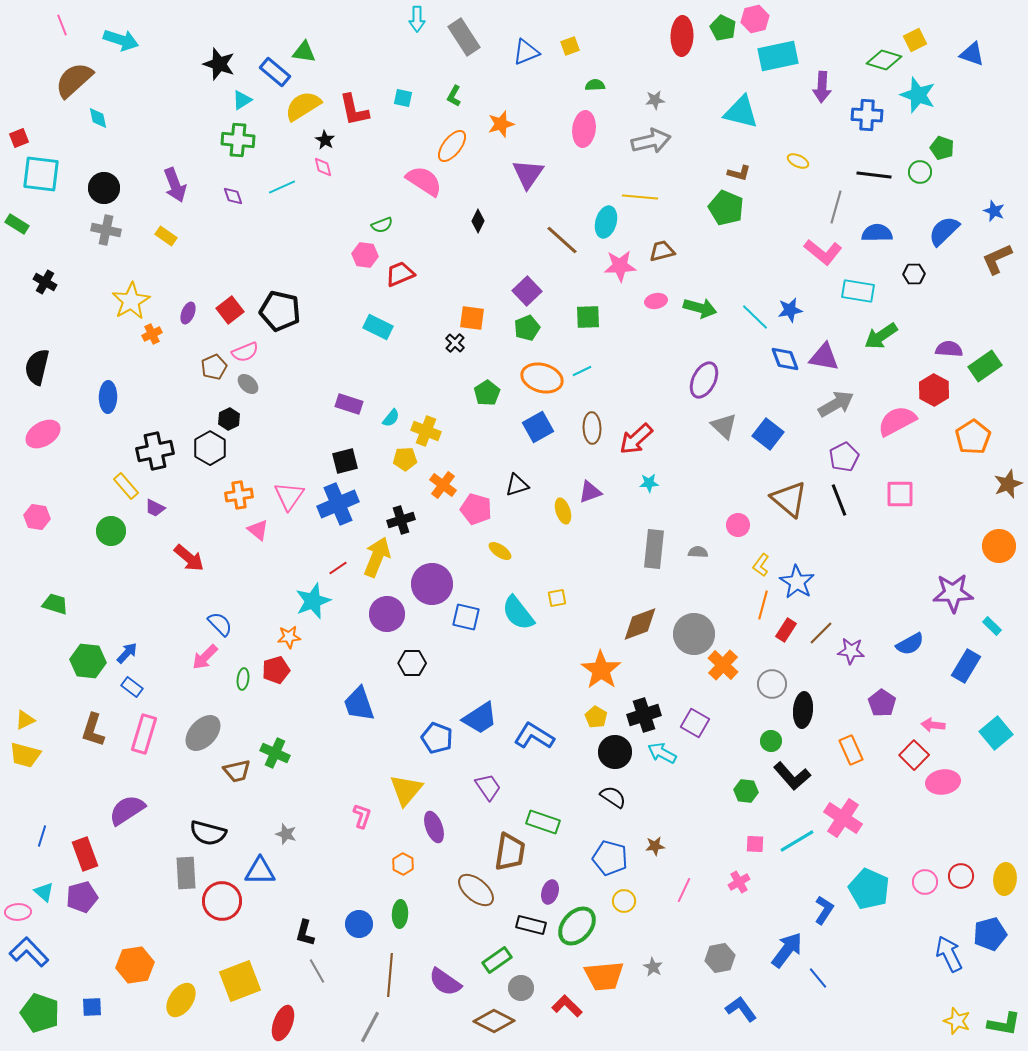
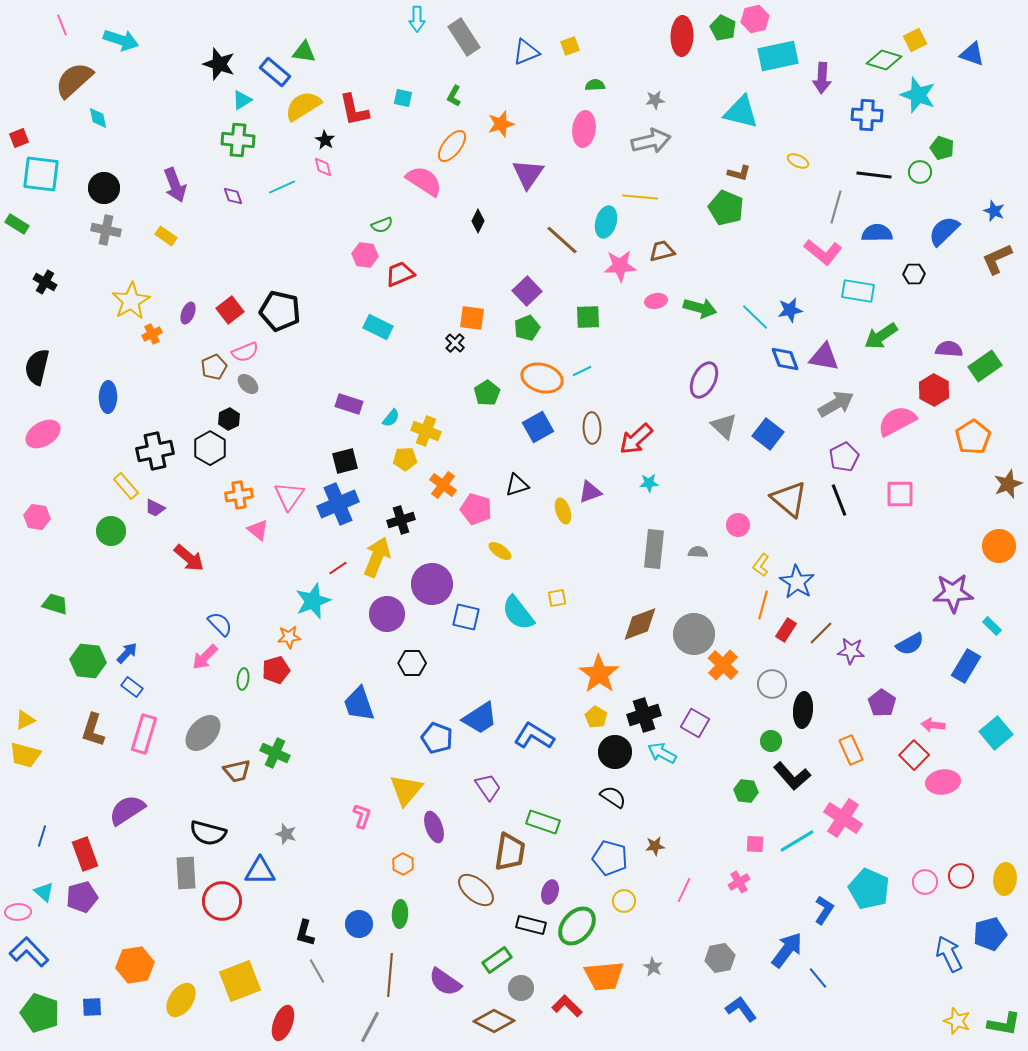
purple arrow at (822, 87): moved 9 px up
orange star at (601, 670): moved 2 px left, 4 px down
